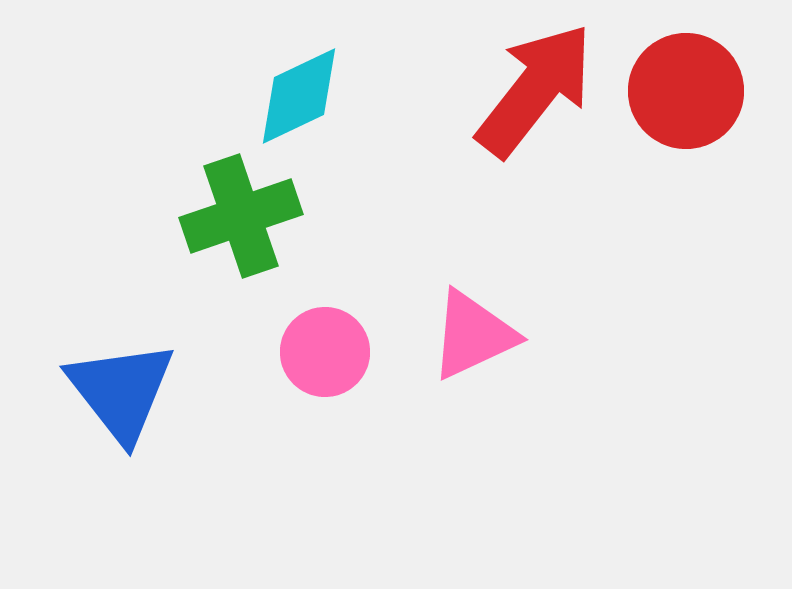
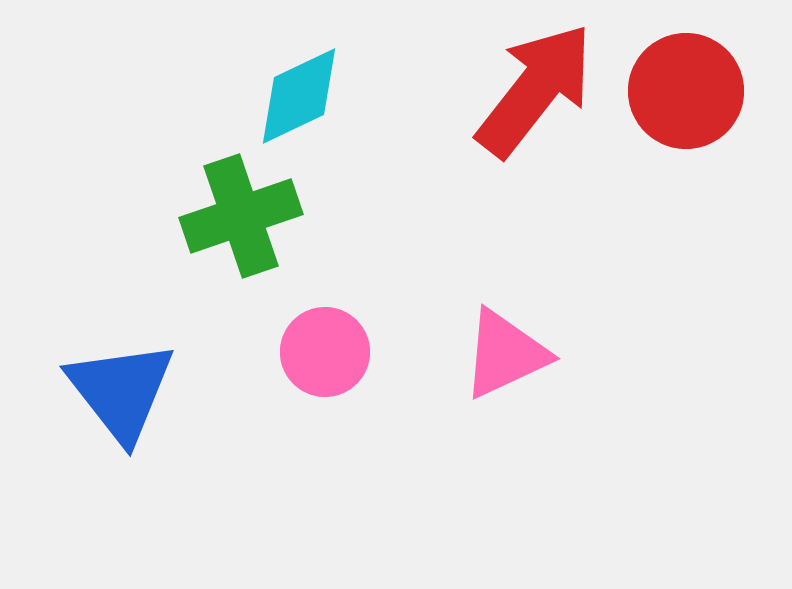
pink triangle: moved 32 px right, 19 px down
